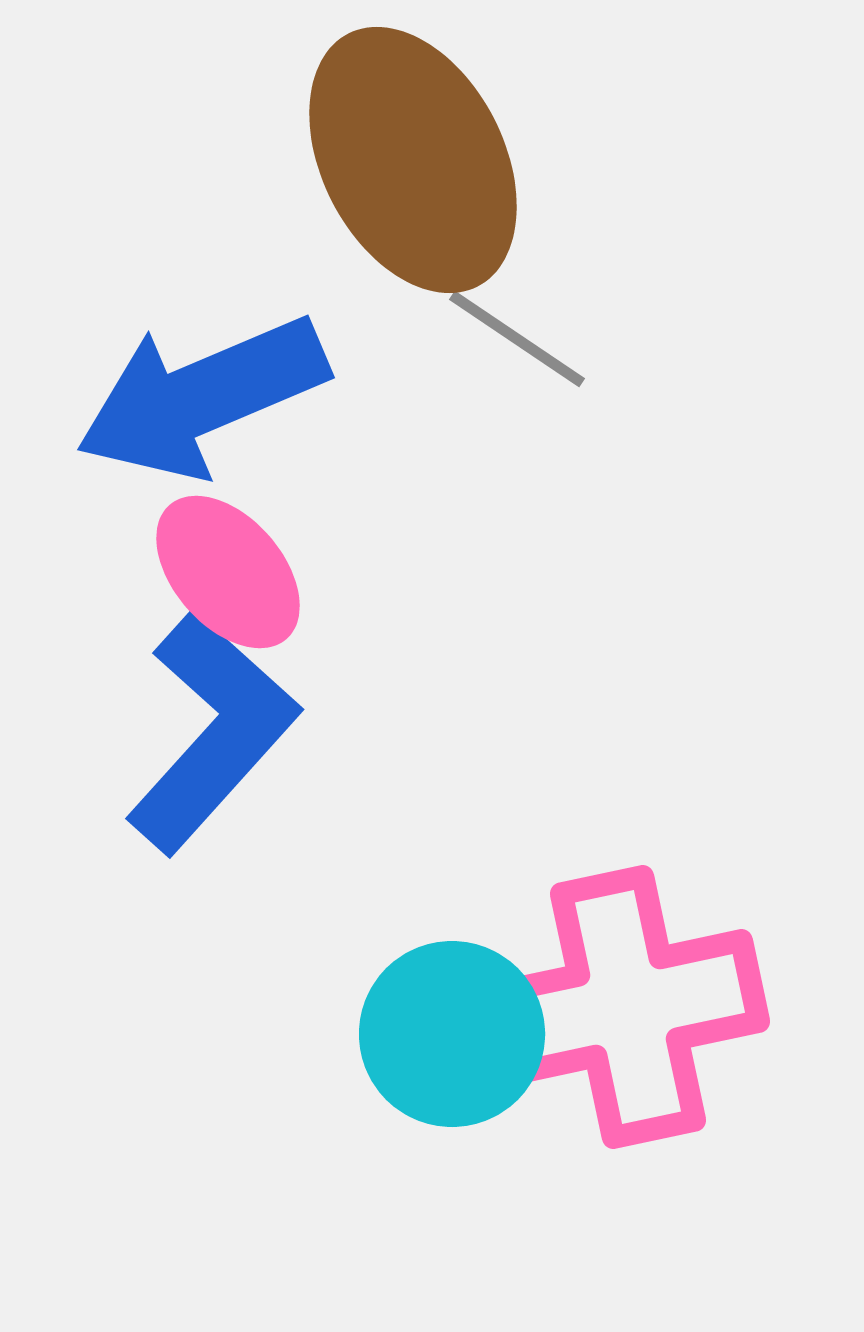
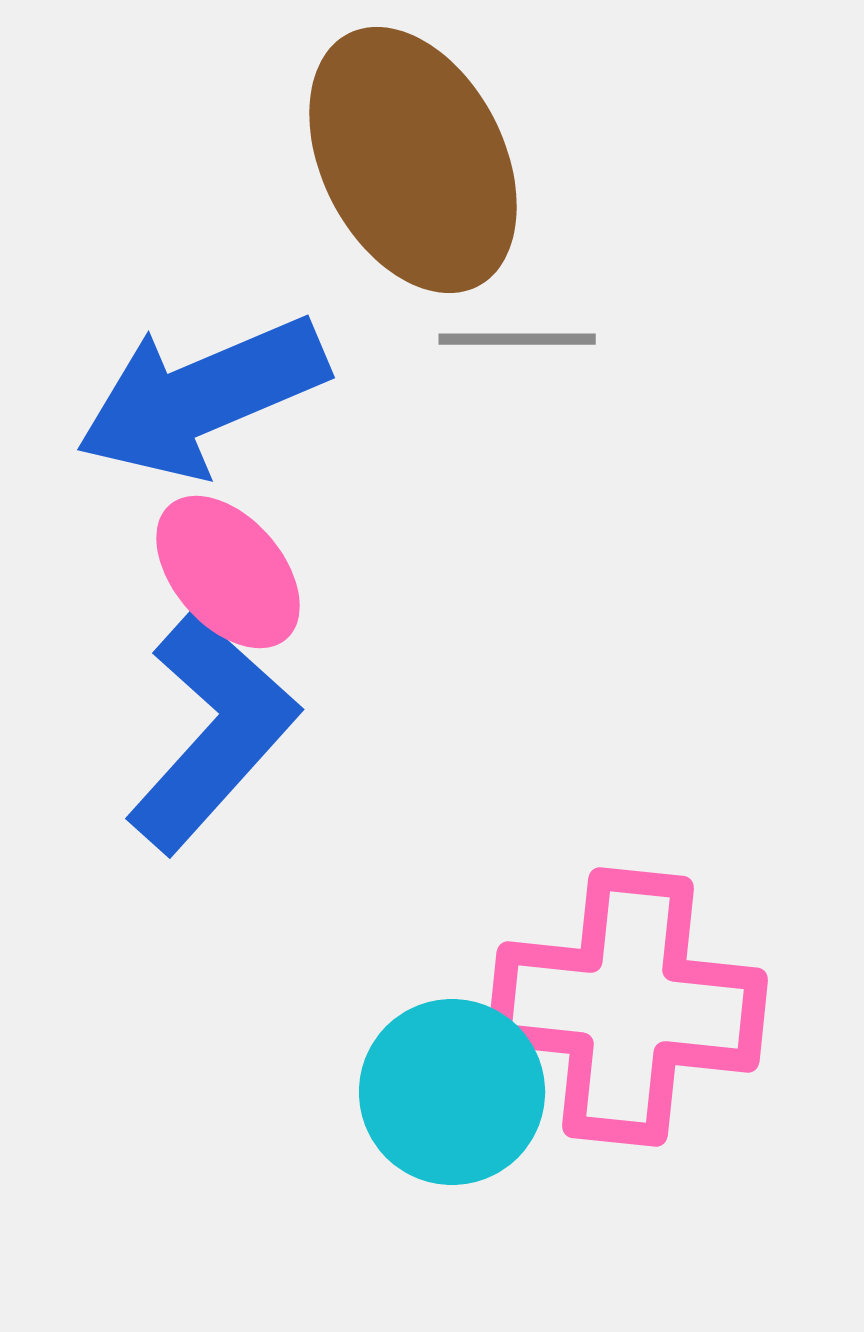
gray line: rotated 34 degrees counterclockwise
pink cross: rotated 18 degrees clockwise
cyan circle: moved 58 px down
